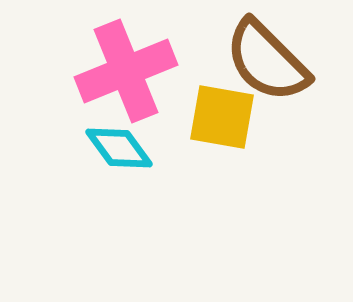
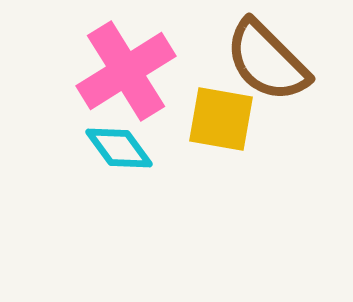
pink cross: rotated 10 degrees counterclockwise
yellow square: moved 1 px left, 2 px down
